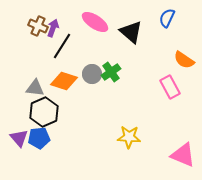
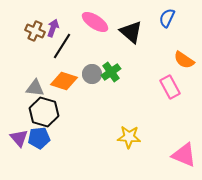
brown cross: moved 3 px left, 5 px down
black hexagon: rotated 20 degrees counterclockwise
pink triangle: moved 1 px right
